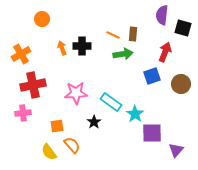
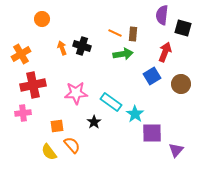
orange line: moved 2 px right, 2 px up
black cross: rotated 18 degrees clockwise
blue square: rotated 12 degrees counterclockwise
